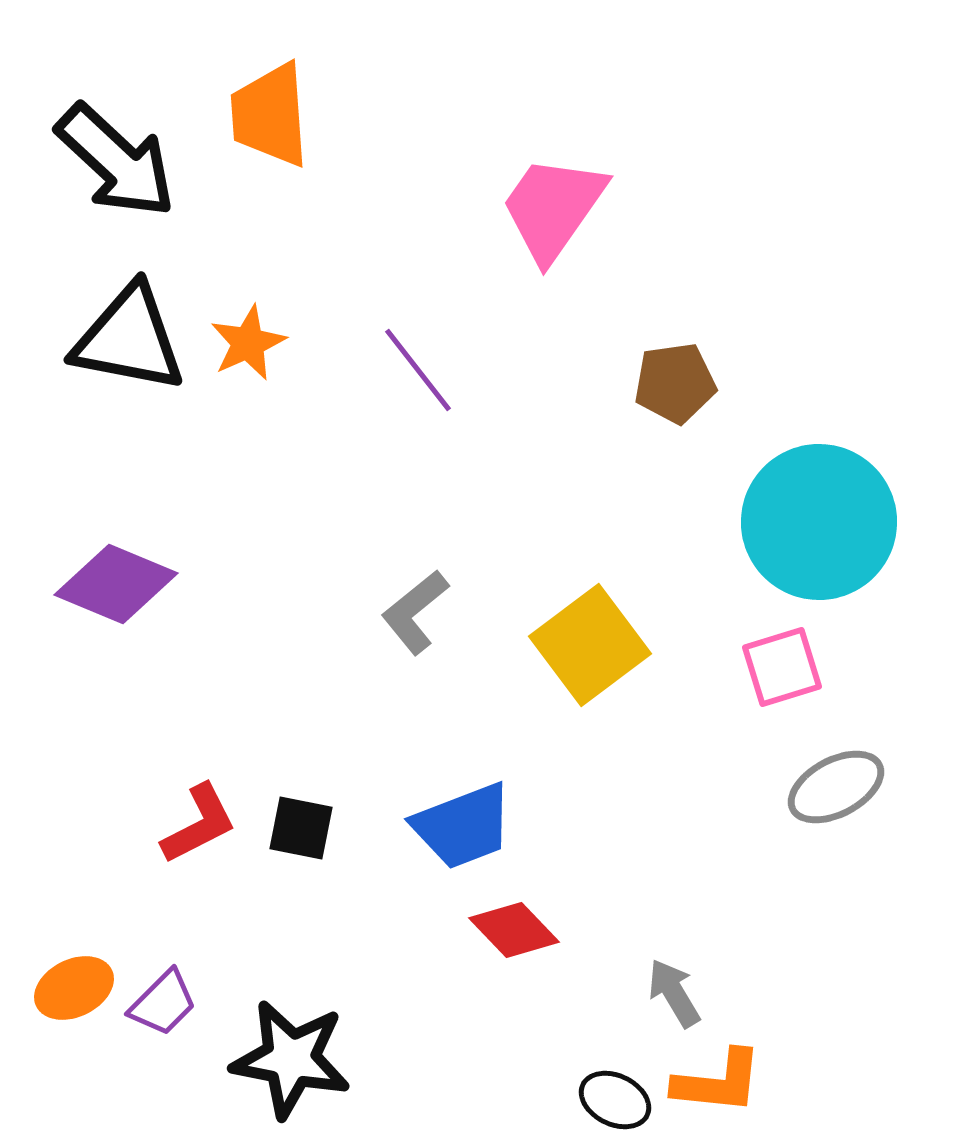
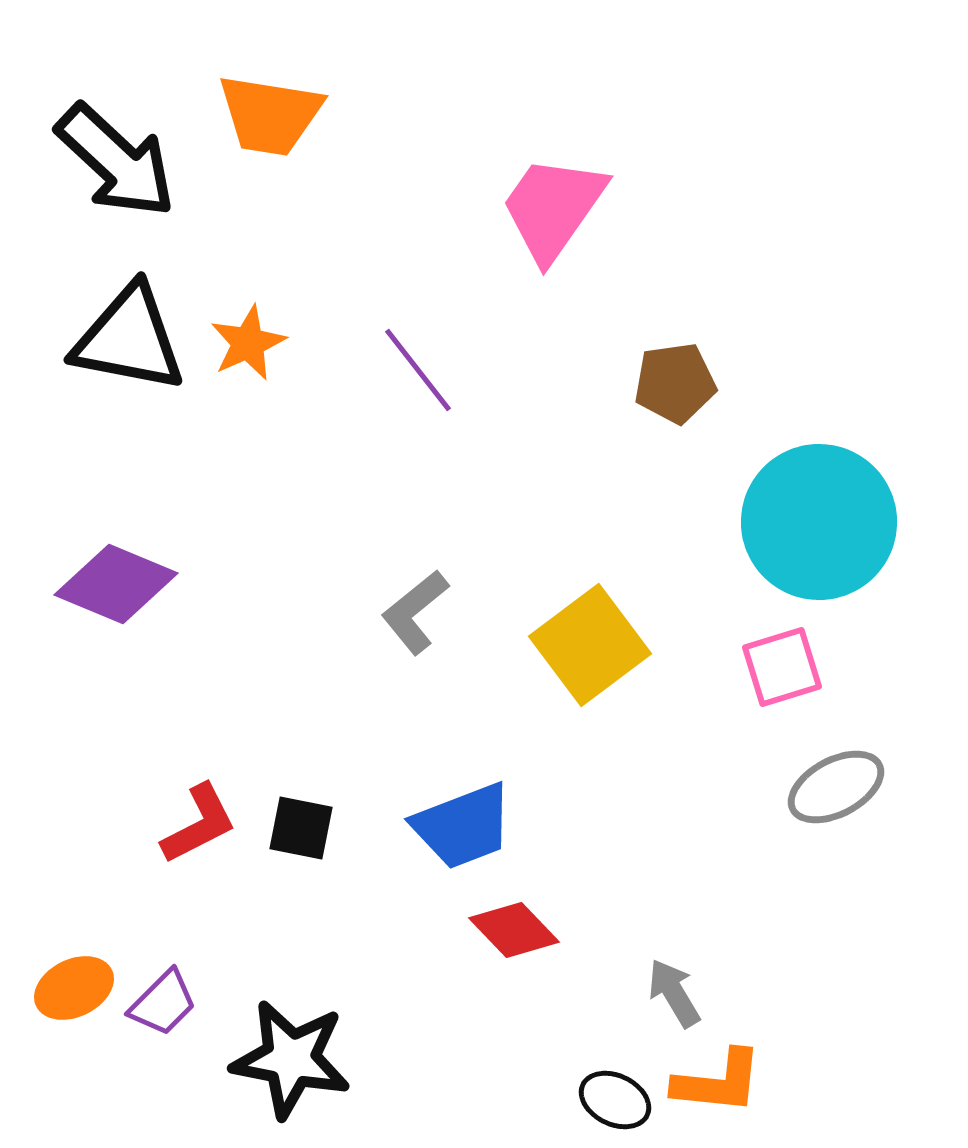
orange trapezoid: rotated 77 degrees counterclockwise
